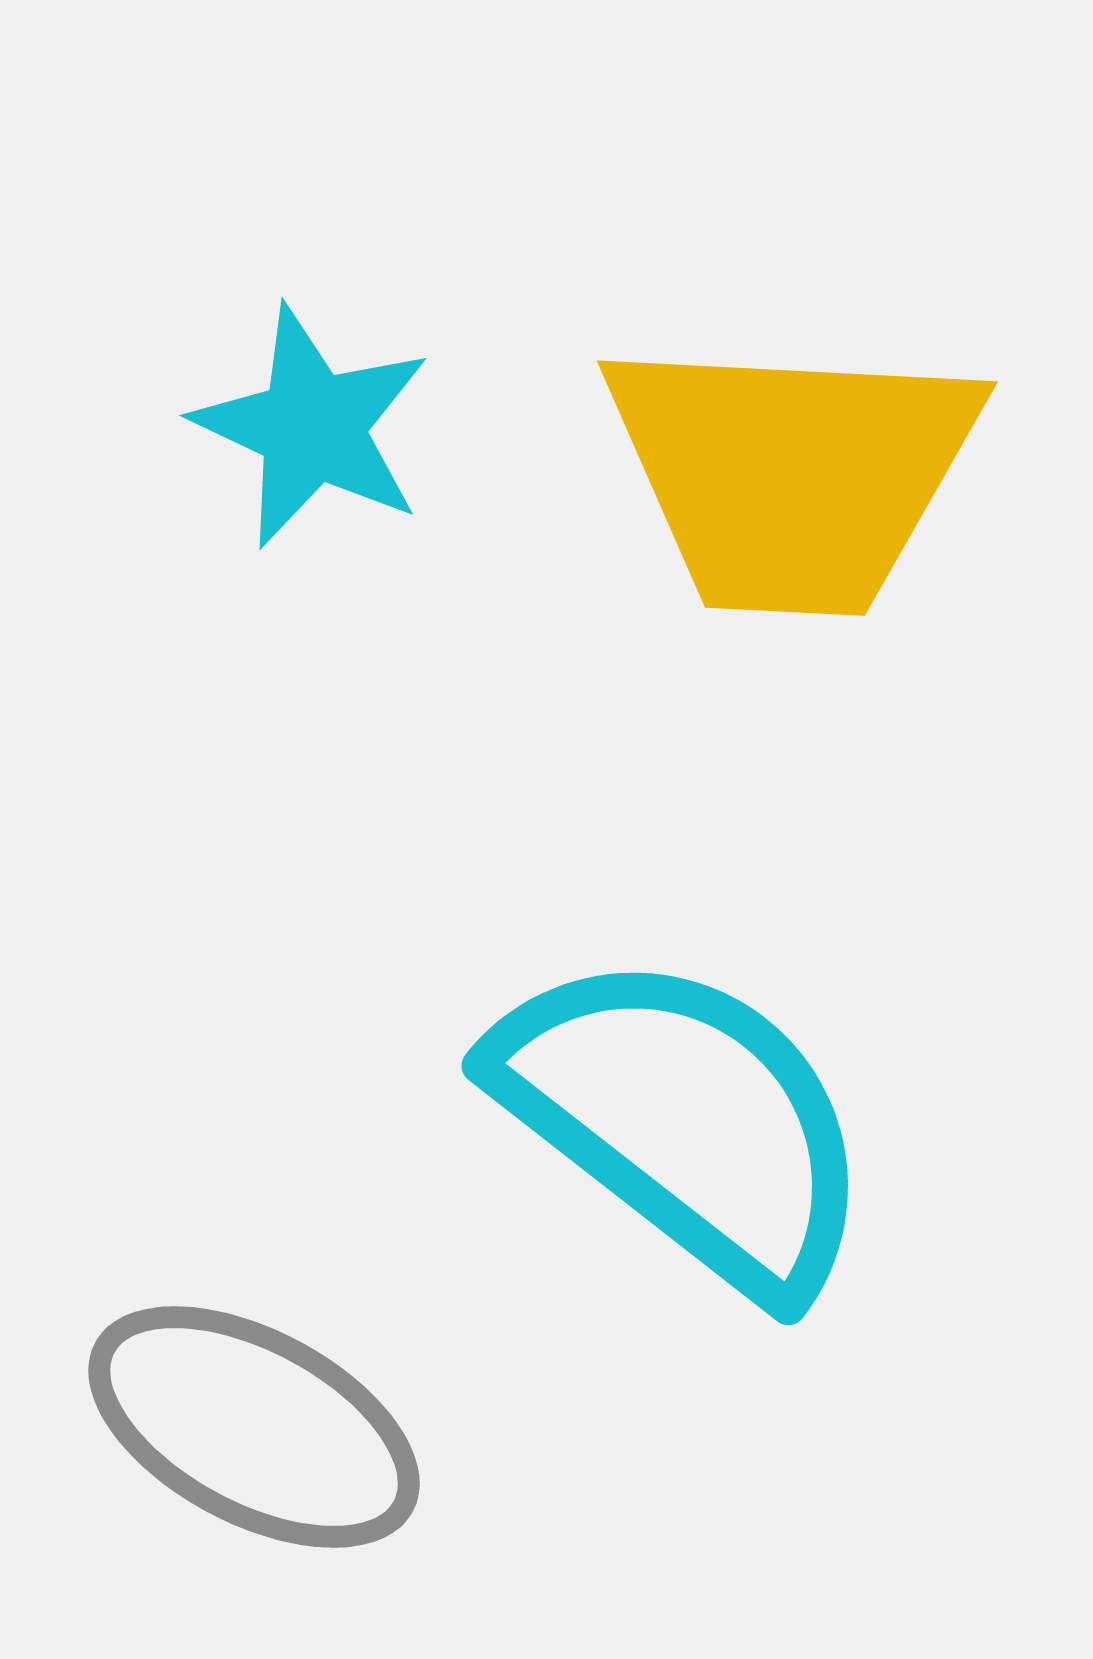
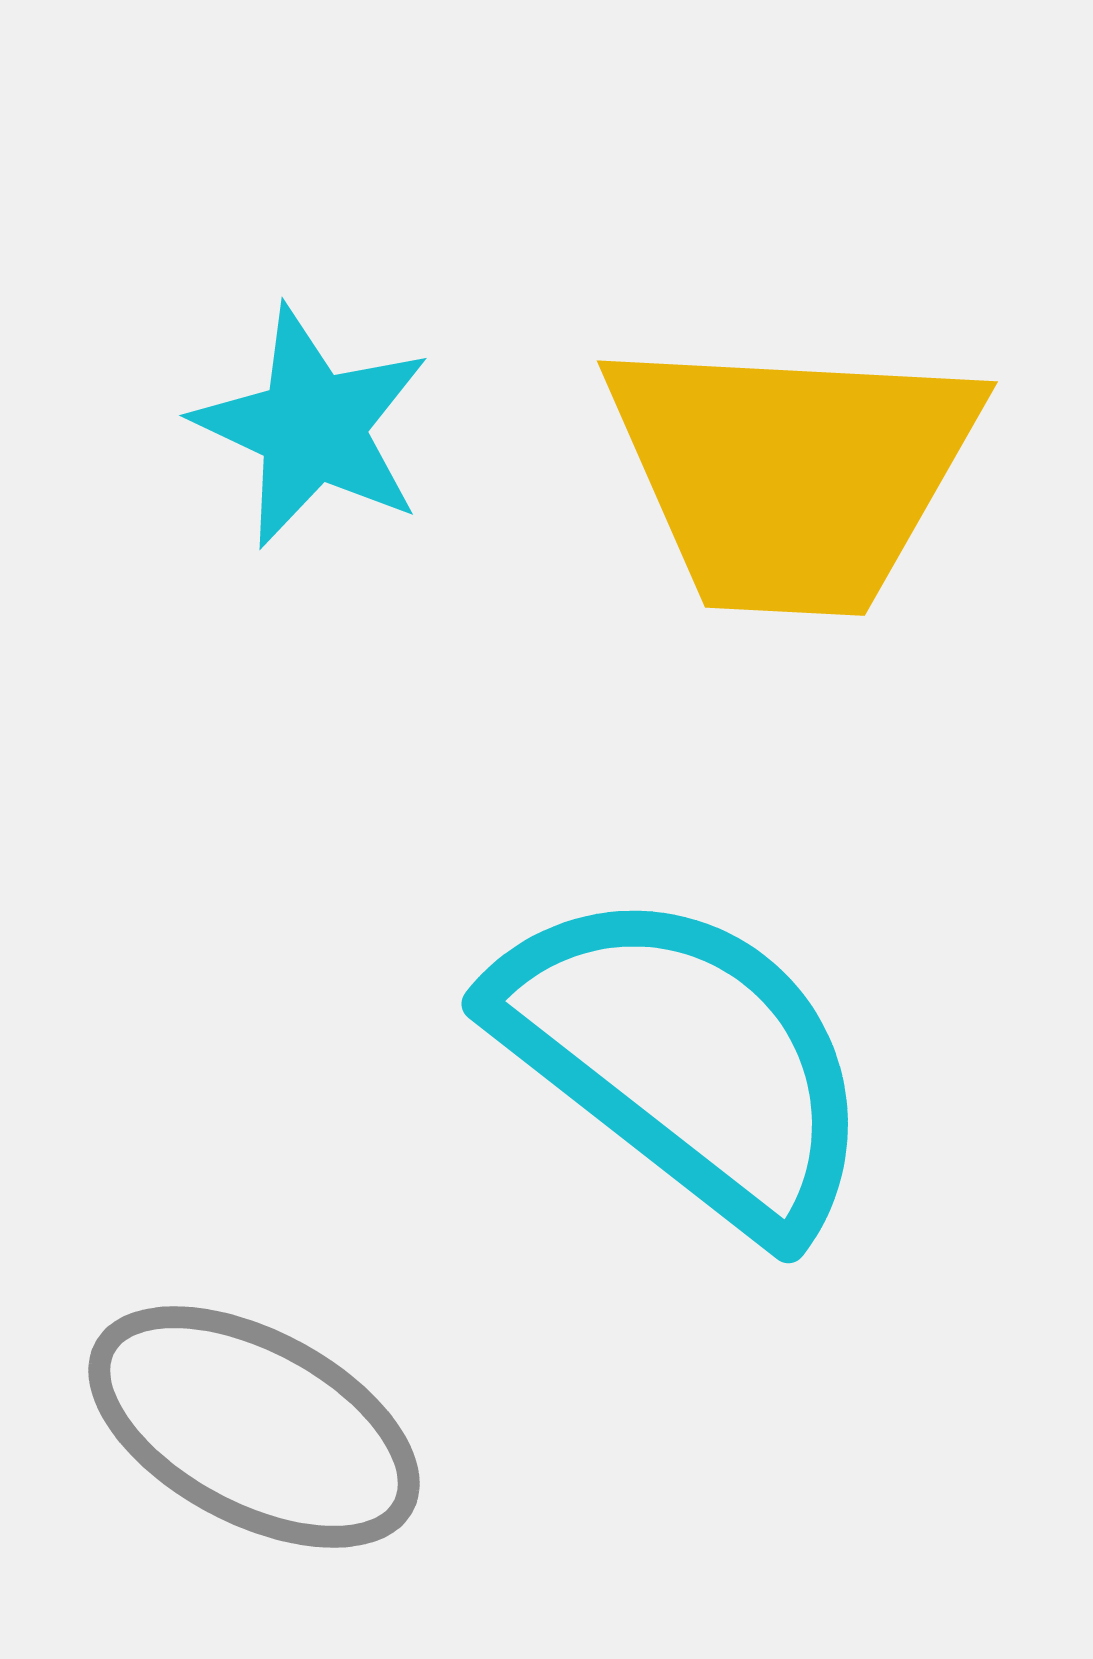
cyan semicircle: moved 62 px up
